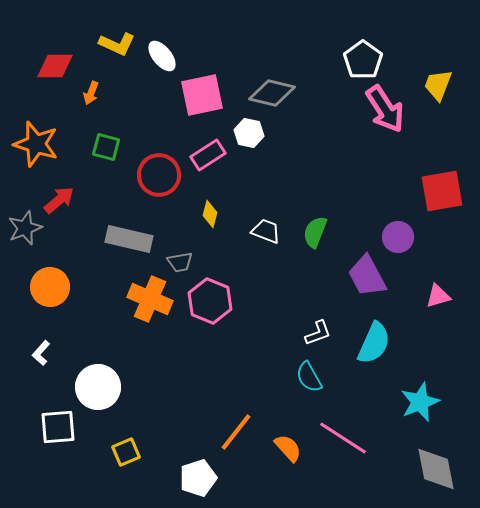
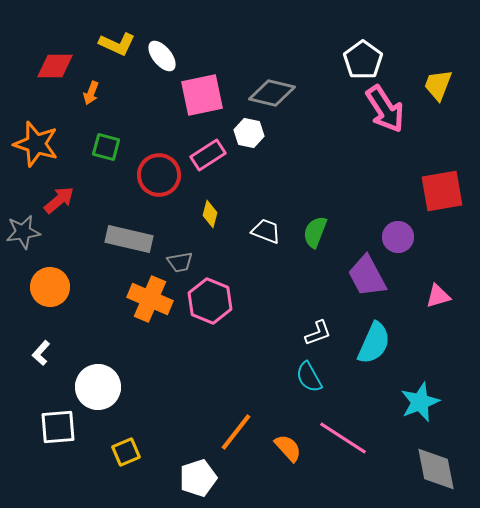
gray star at (25, 228): moved 2 px left, 4 px down; rotated 12 degrees clockwise
